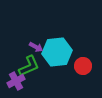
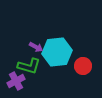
green L-shape: rotated 40 degrees clockwise
